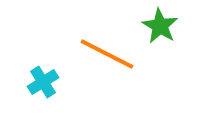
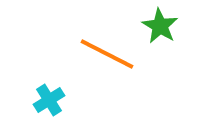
cyan cross: moved 6 px right, 18 px down
